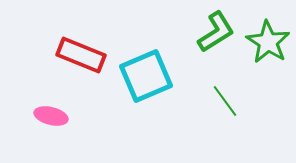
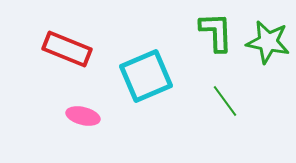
green L-shape: rotated 60 degrees counterclockwise
green star: rotated 21 degrees counterclockwise
red rectangle: moved 14 px left, 6 px up
pink ellipse: moved 32 px right
